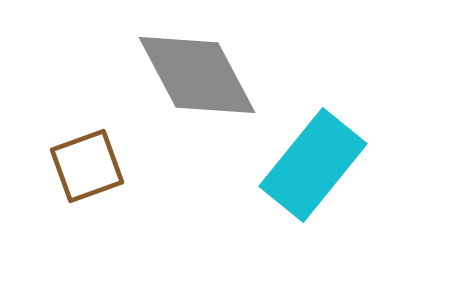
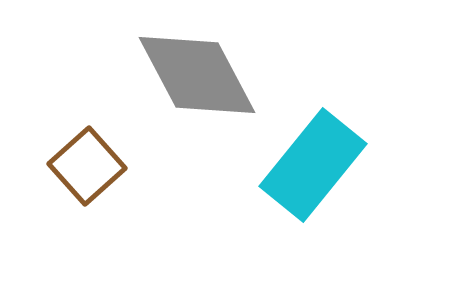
brown square: rotated 22 degrees counterclockwise
